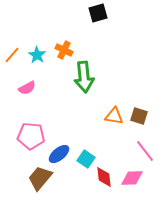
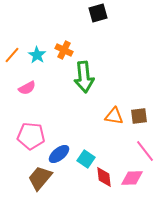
brown square: rotated 24 degrees counterclockwise
